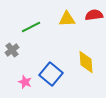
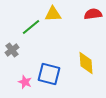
red semicircle: moved 1 px left, 1 px up
yellow triangle: moved 14 px left, 5 px up
green line: rotated 12 degrees counterclockwise
yellow diamond: moved 1 px down
blue square: moved 2 px left; rotated 25 degrees counterclockwise
